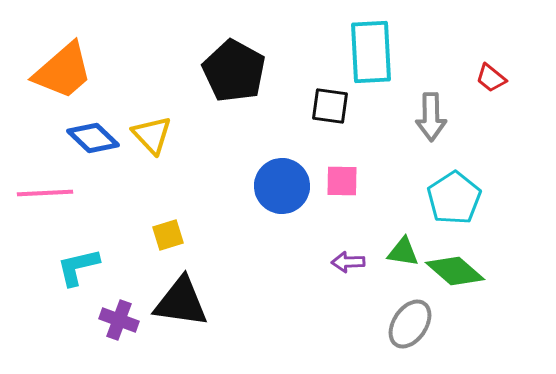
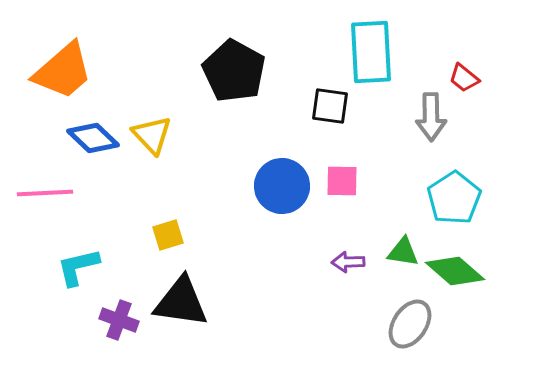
red trapezoid: moved 27 px left
